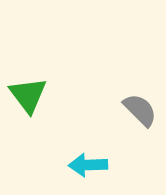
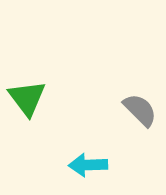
green triangle: moved 1 px left, 3 px down
